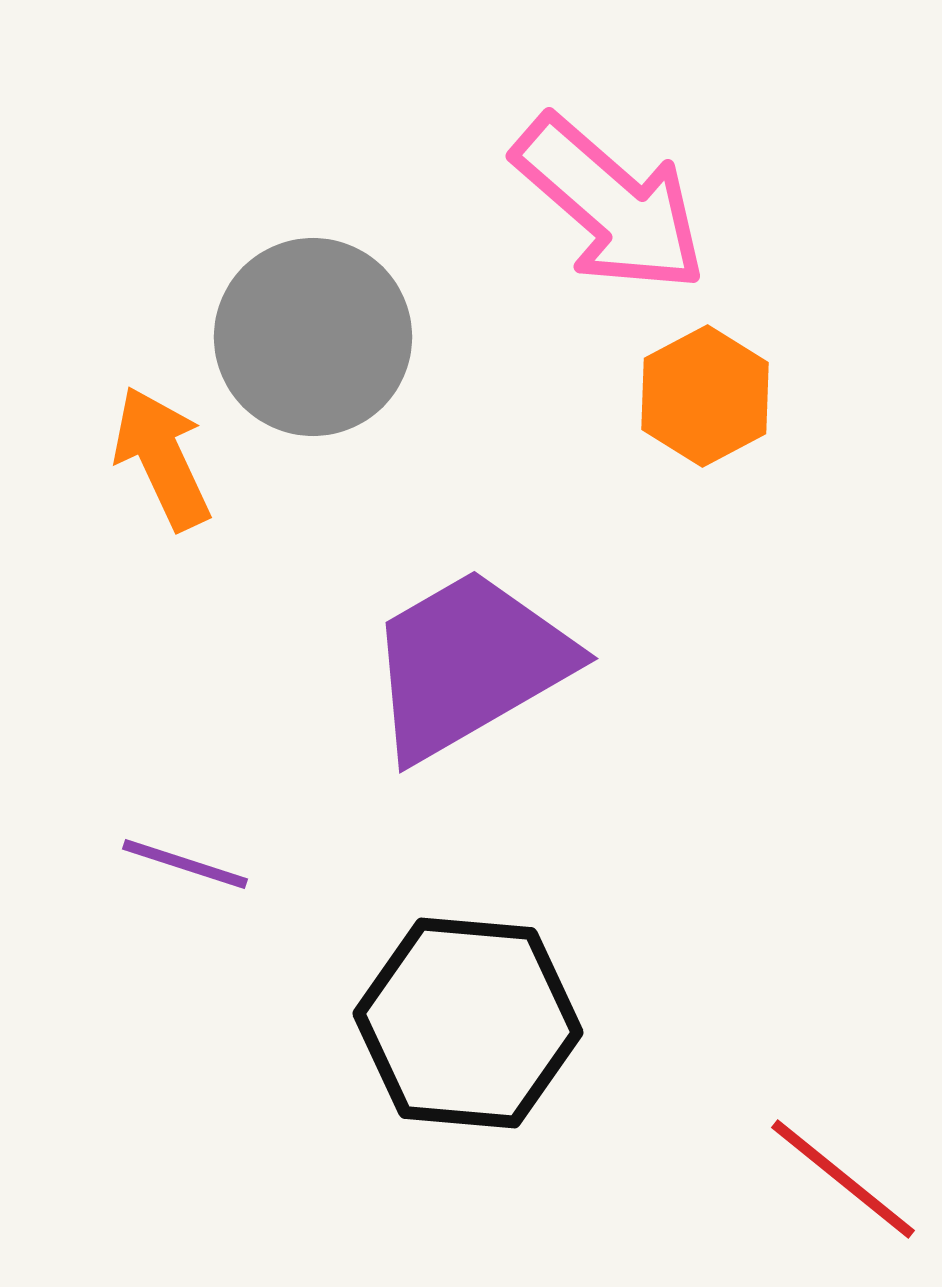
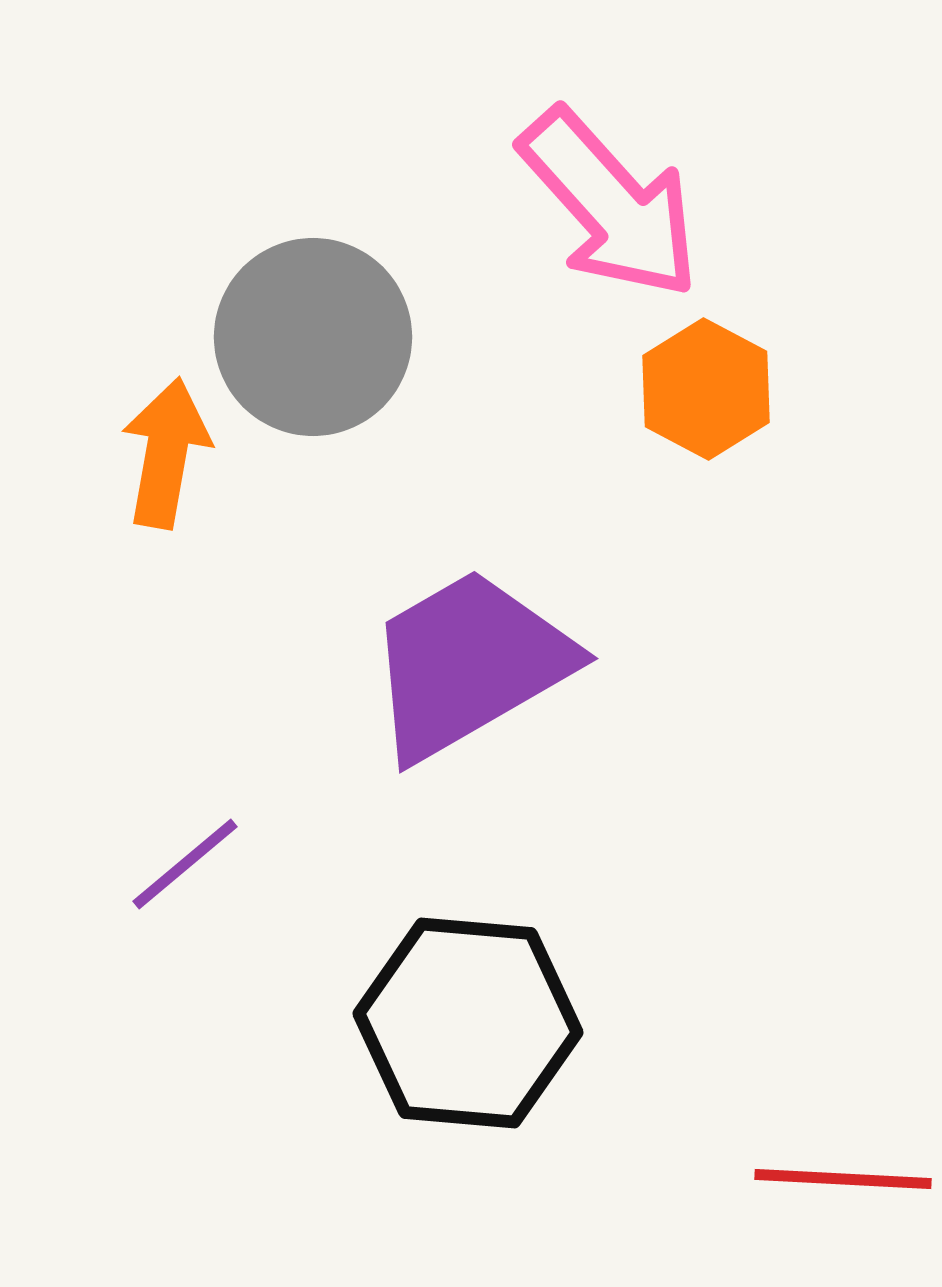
pink arrow: rotated 7 degrees clockwise
orange hexagon: moved 1 px right, 7 px up; rotated 4 degrees counterclockwise
orange arrow: moved 4 px right, 5 px up; rotated 35 degrees clockwise
purple line: rotated 58 degrees counterclockwise
red line: rotated 36 degrees counterclockwise
